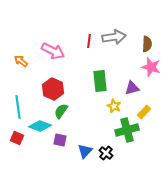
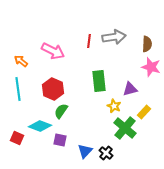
green rectangle: moved 1 px left
purple triangle: moved 2 px left, 1 px down
cyan line: moved 18 px up
green cross: moved 2 px left, 2 px up; rotated 35 degrees counterclockwise
